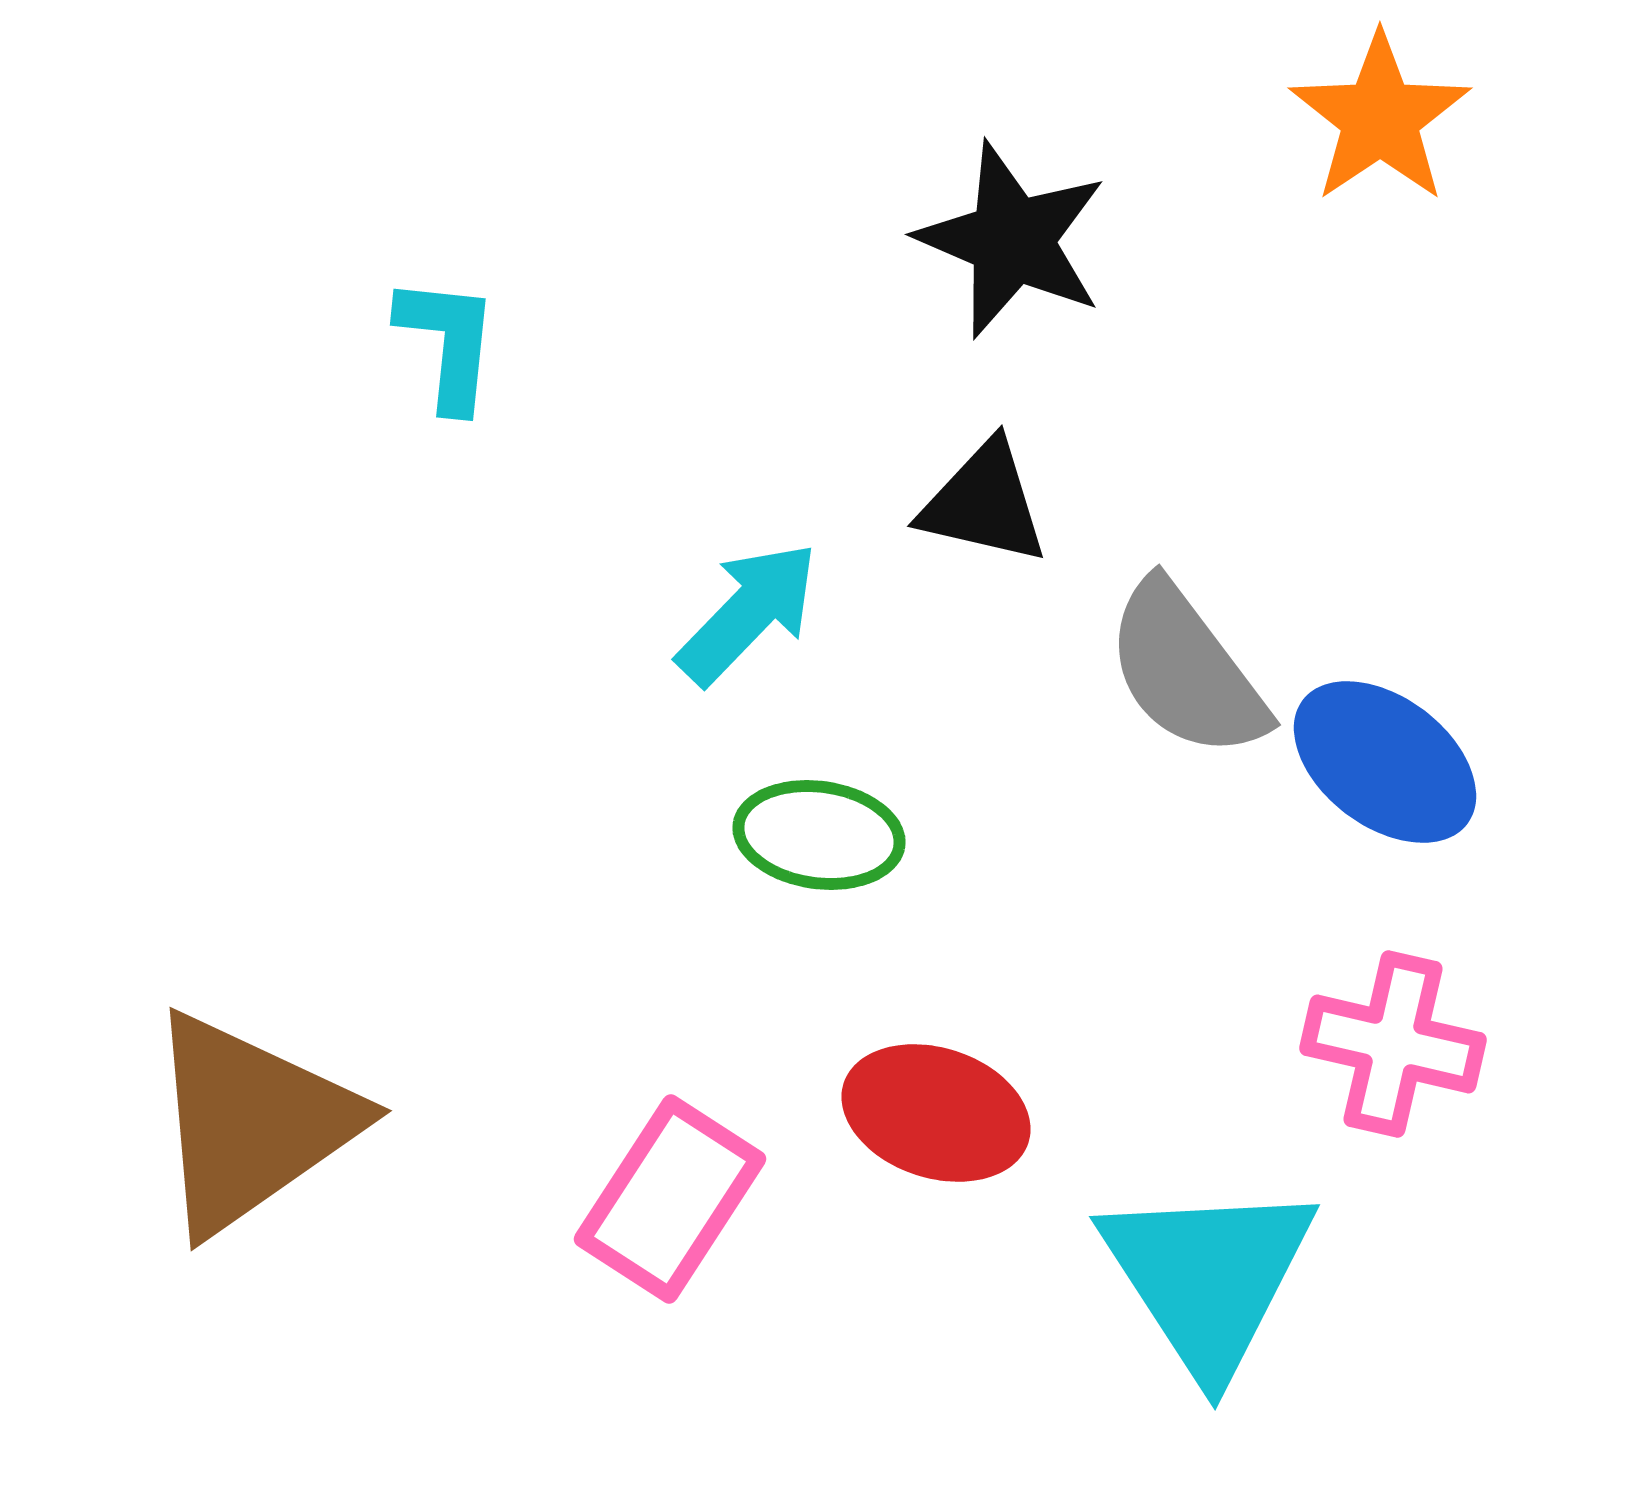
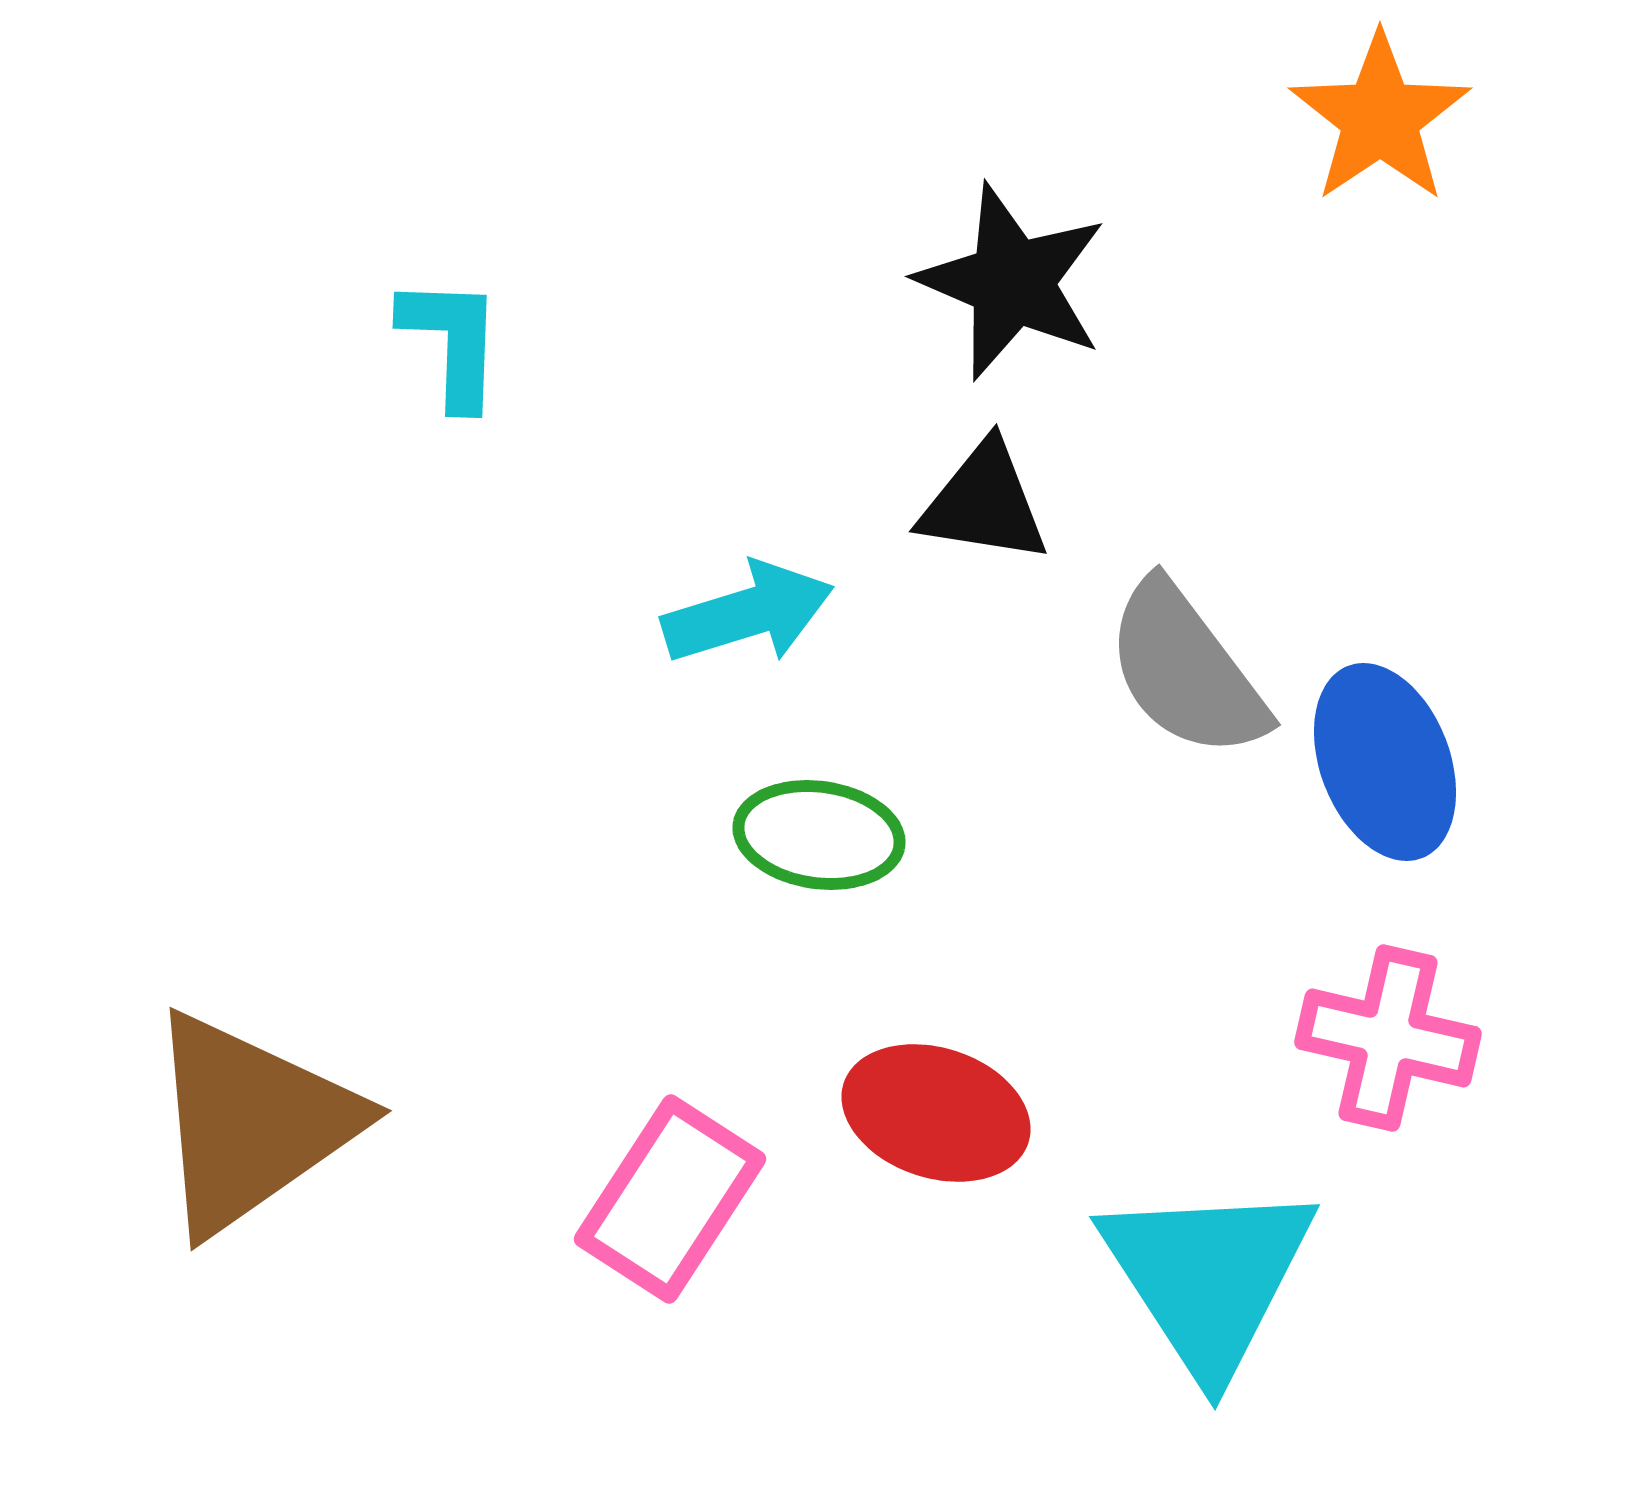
black star: moved 42 px down
cyan L-shape: moved 4 px right, 1 px up; rotated 4 degrees counterclockwise
black triangle: rotated 4 degrees counterclockwise
cyan arrow: rotated 29 degrees clockwise
blue ellipse: rotated 32 degrees clockwise
pink cross: moved 5 px left, 6 px up
